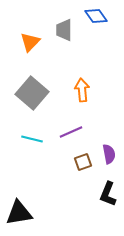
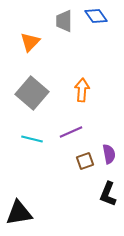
gray trapezoid: moved 9 px up
orange arrow: rotated 10 degrees clockwise
brown square: moved 2 px right, 1 px up
